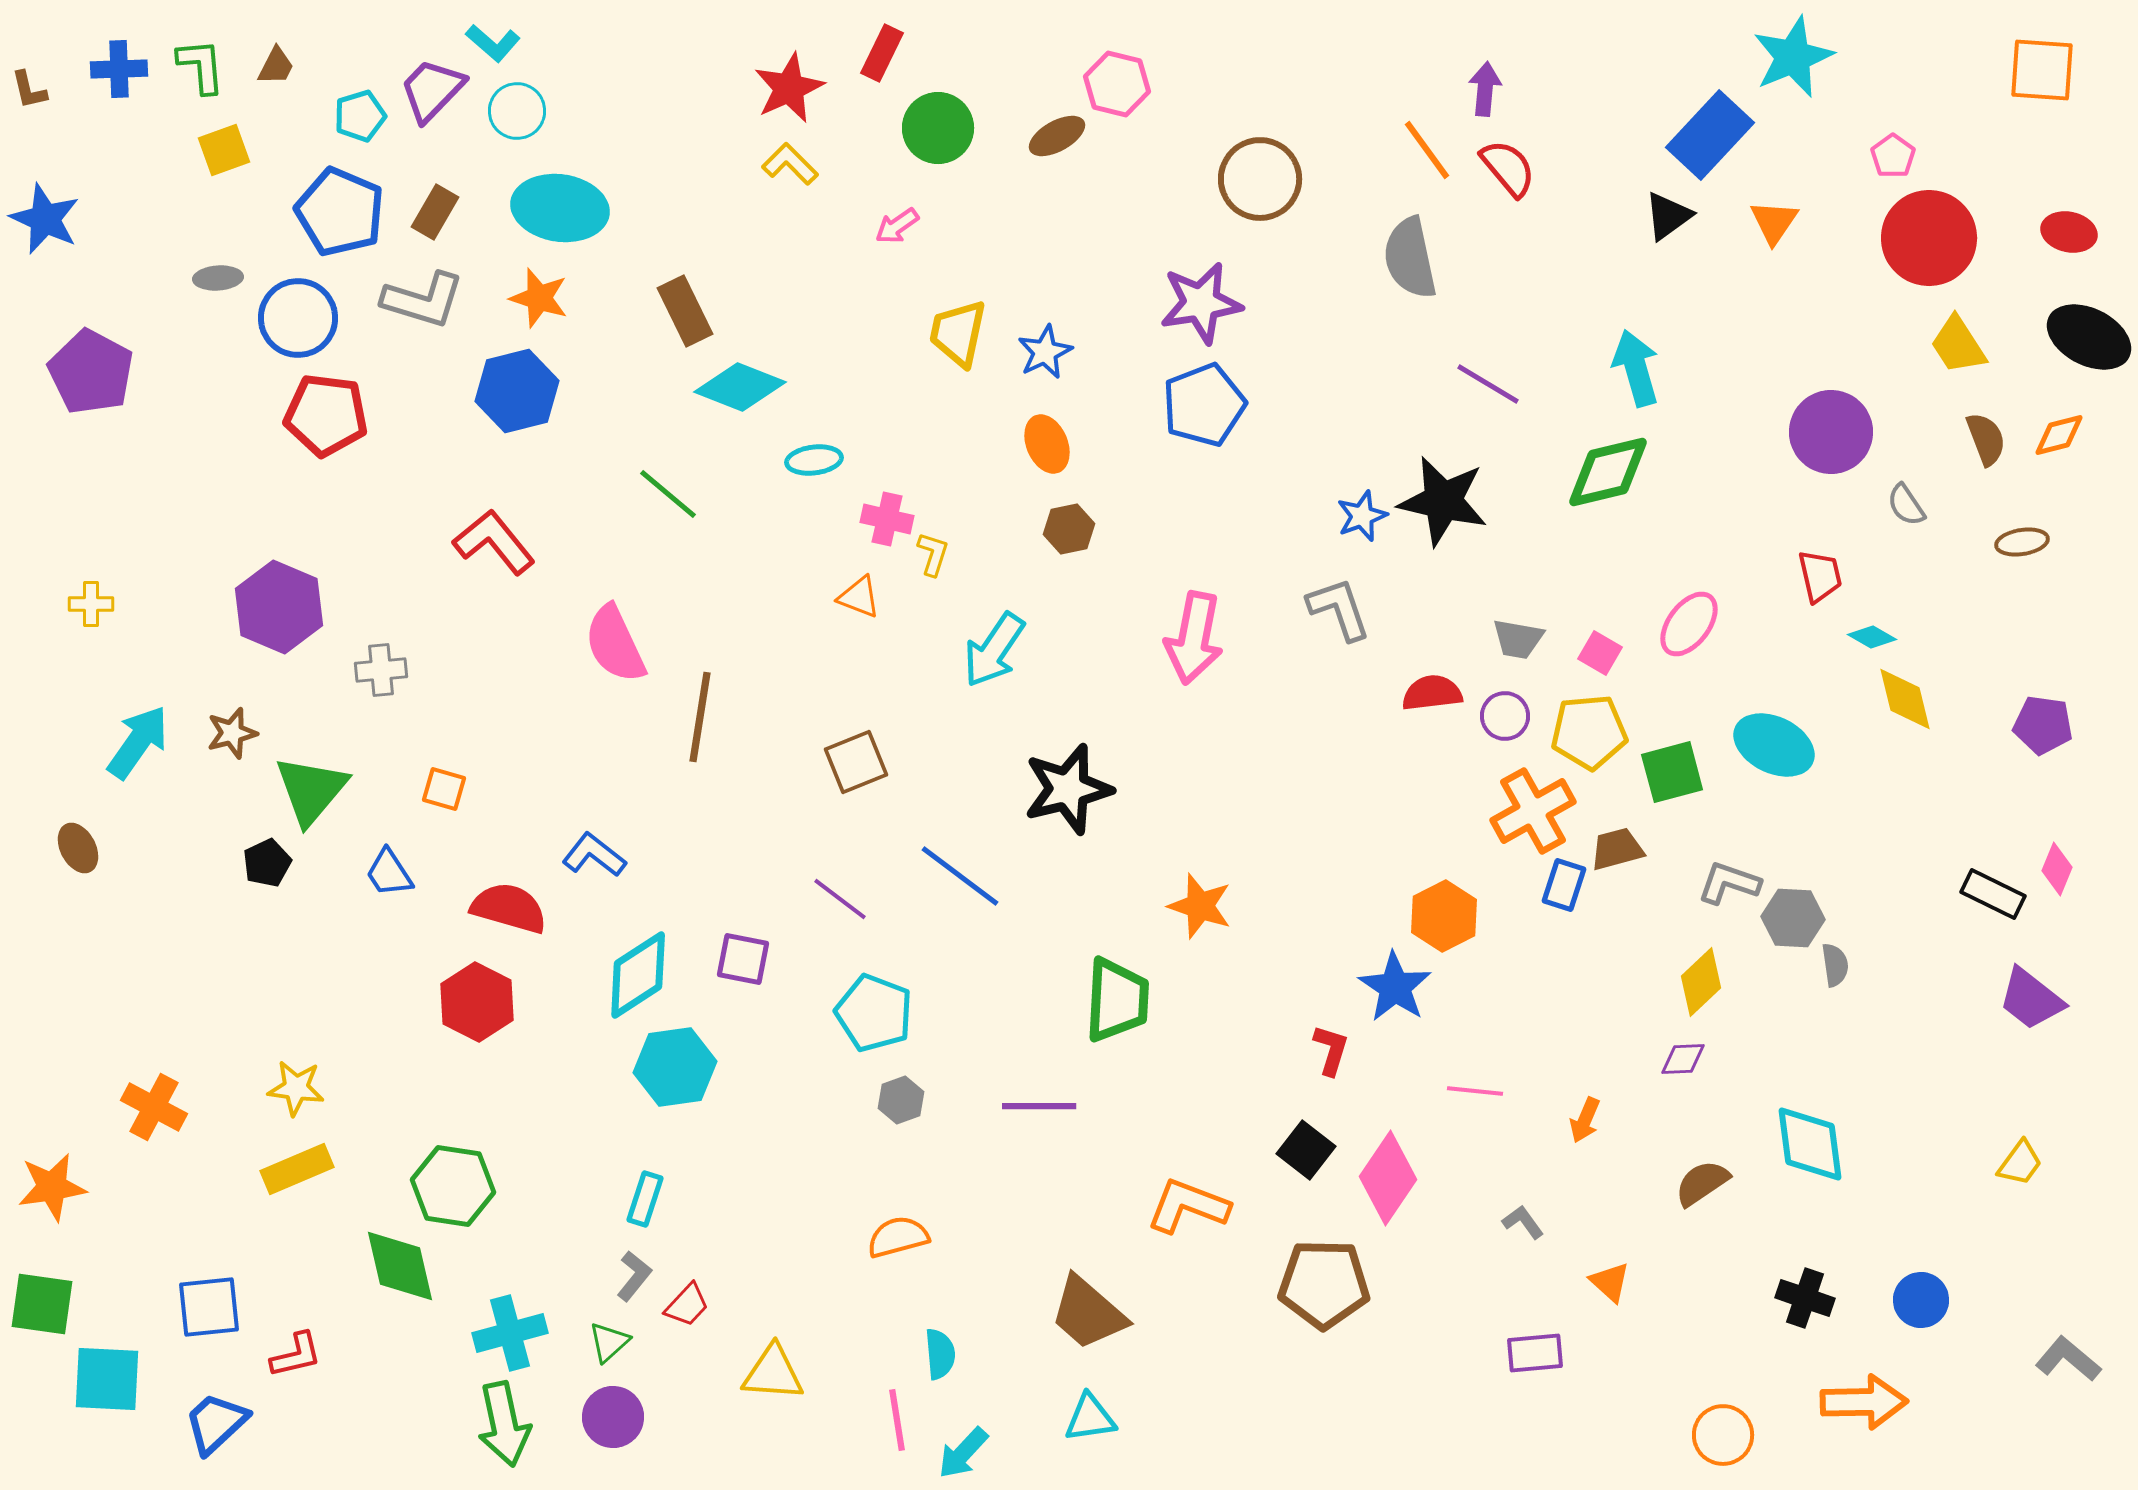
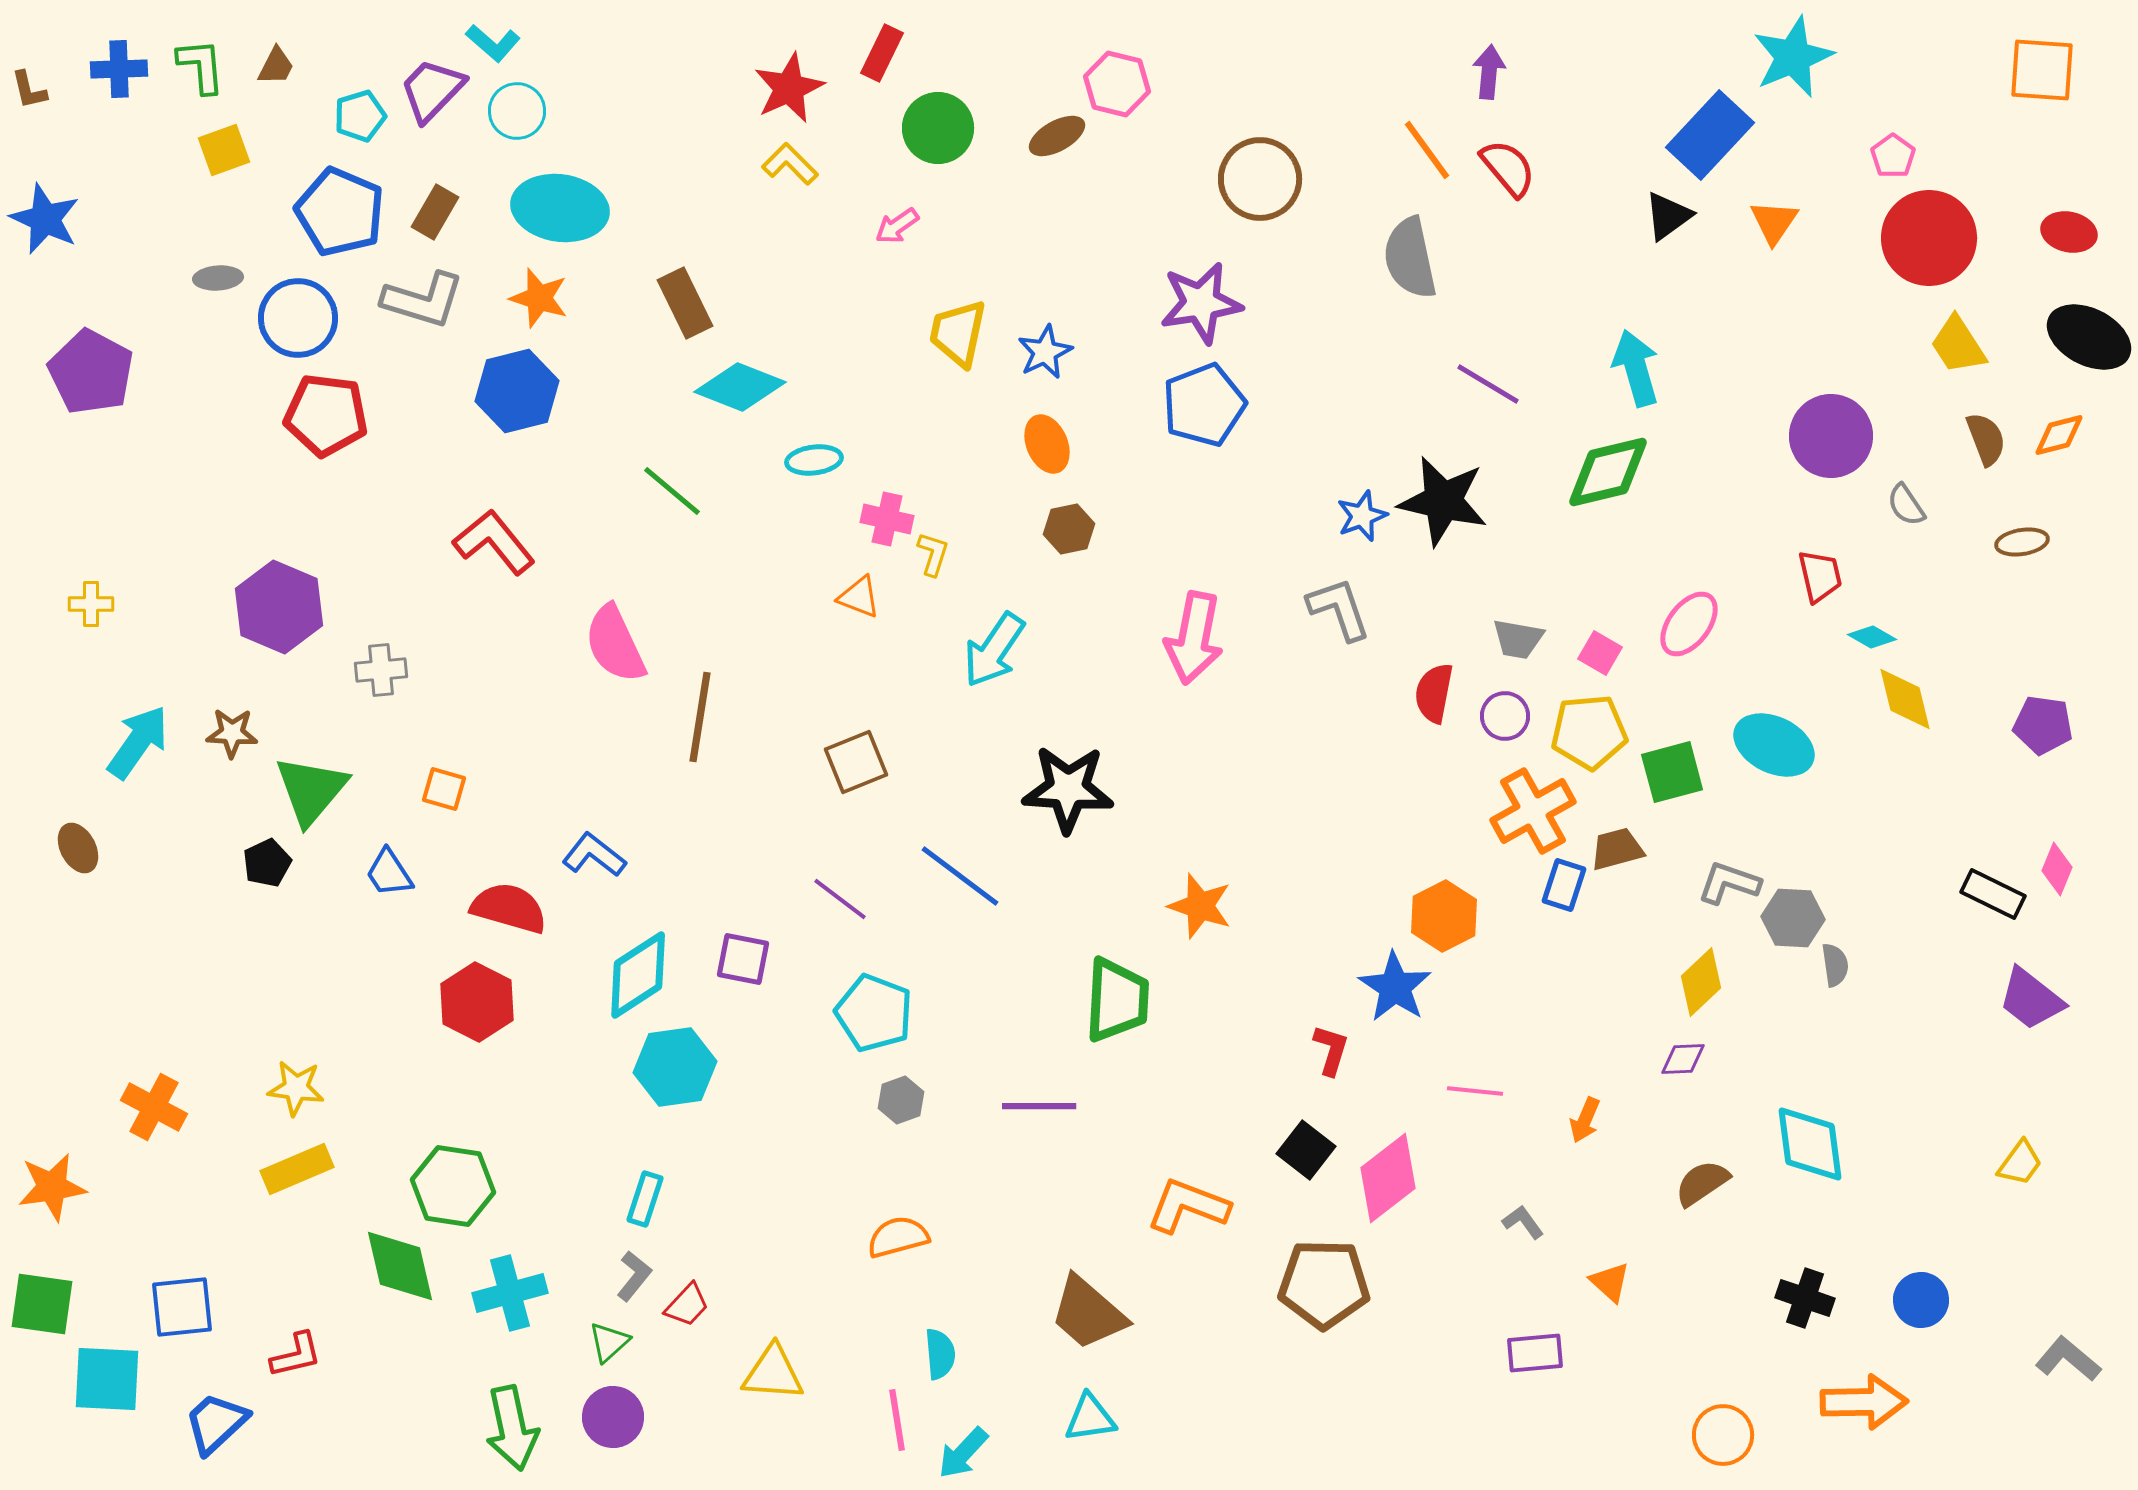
purple arrow at (1485, 89): moved 4 px right, 17 px up
brown rectangle at (685, 311): moved 8 px up
purple circle at (1831, 432): moved 4 px down
green line at (668, 494): moved 4 px right, 3 px up
red semicircle at (1432, 693): moved 2 px right; rotated 72 degrees counterclockwise
brown star at (232, 733): rotated 18 degrees clockwise
black star at (1068, 789): rotated 18 degrees clockwise
pink diamond at (1388, 1178): rotated 18 degrees clockwise
blue square at (209, 1307): moved 27 px left
cyan cross at (510, 1333): moved 40 px up
green arrow at (504, 1424): moved 8 px right, 4 px down
